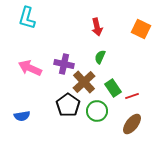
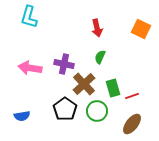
cyan L-shape: moved 2 px right, 1 px up
red arrow: moved 1 px down
pink arrow: rotated 15 degrees counterclockwise
brown cross: moved 2 px down
green rectangle: rotated 18 degrees clockwise
black pentagon: moved 3 px left, 4 px down
